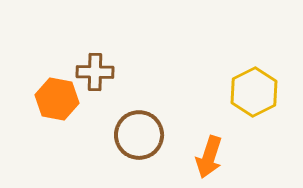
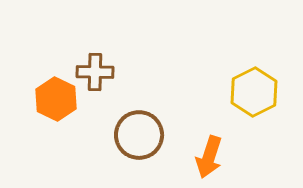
orange hexagon: moved 1 px left; rotated 15 degrees clockwise
